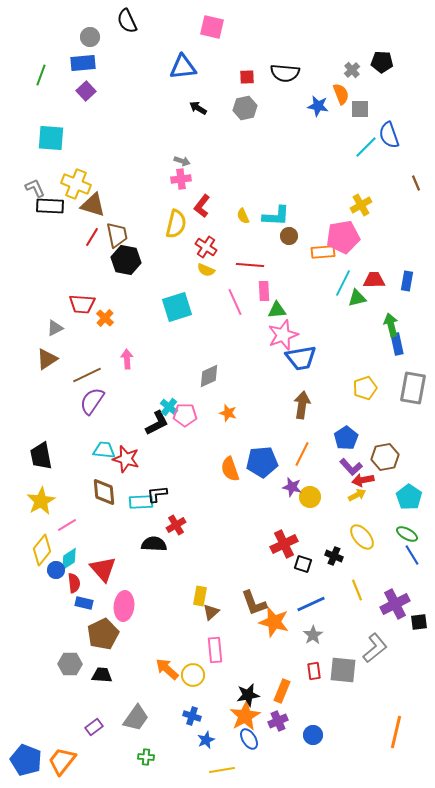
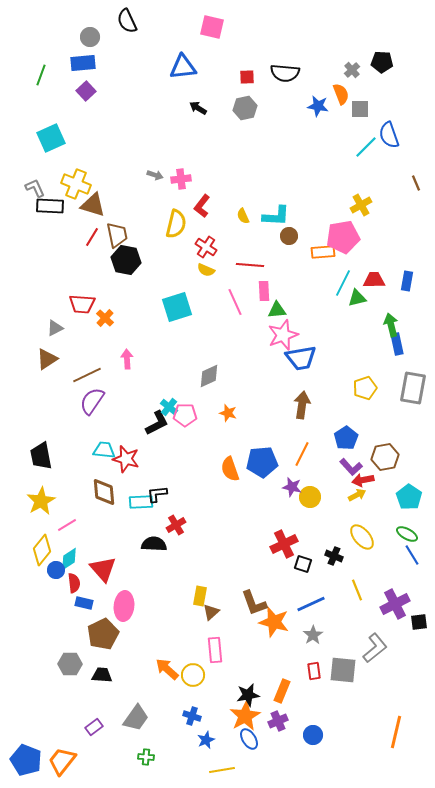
cyan square at (51, 138): rotated 28 degrees counterclockwise
gray arrow at (182, 161): moved 27 px left, 14 px down
